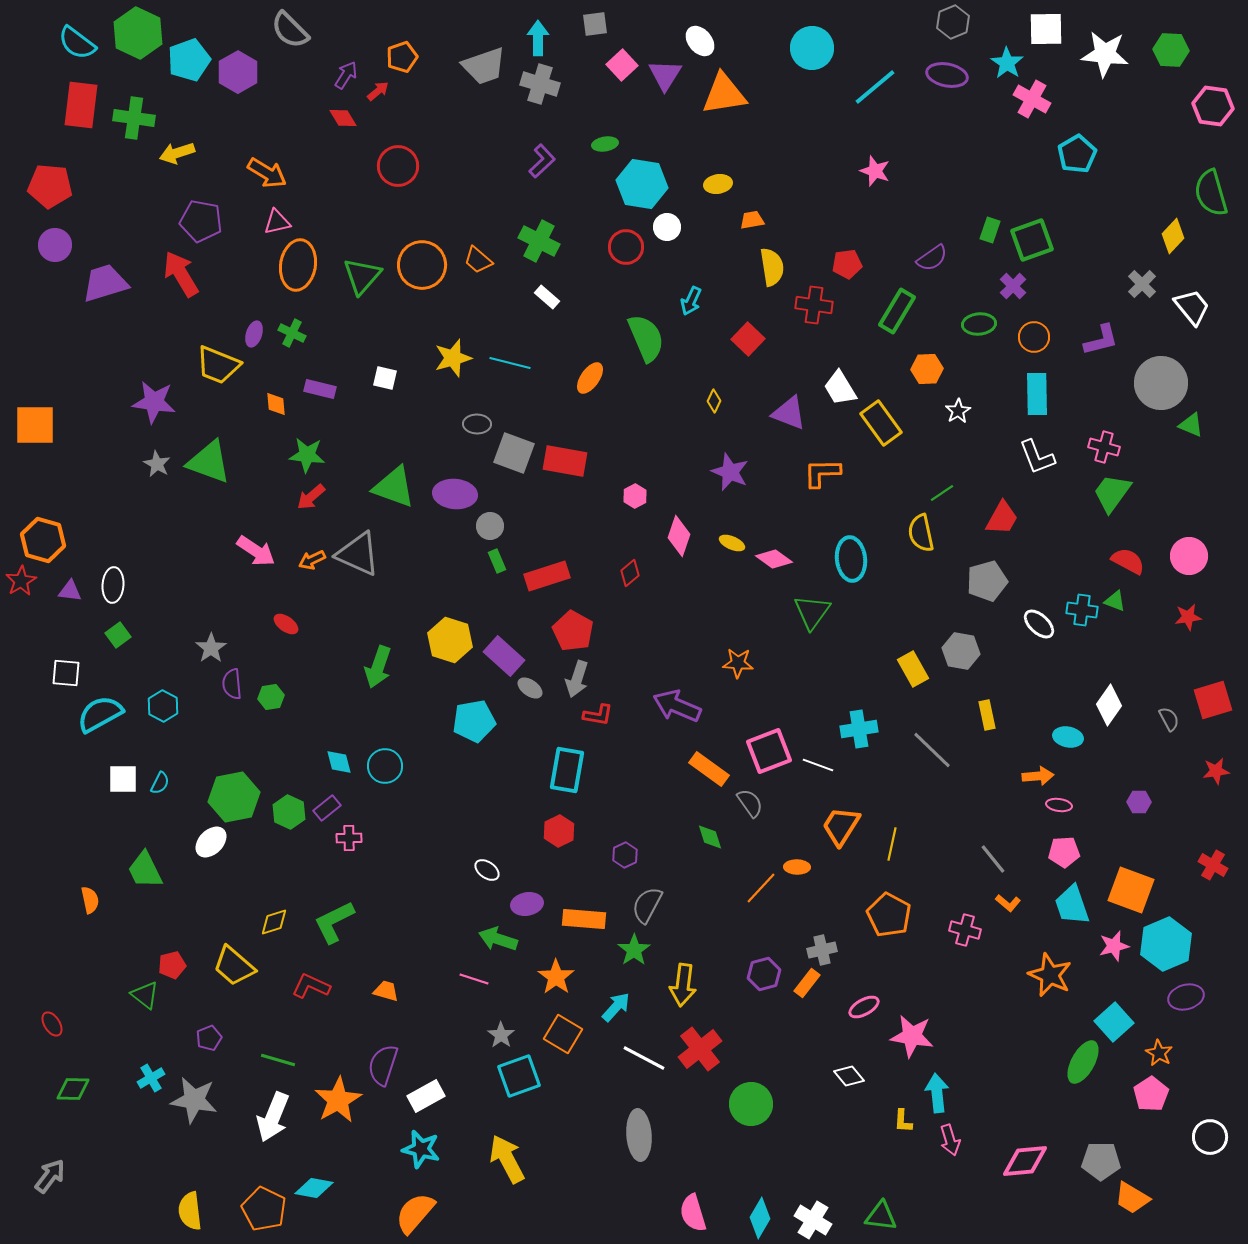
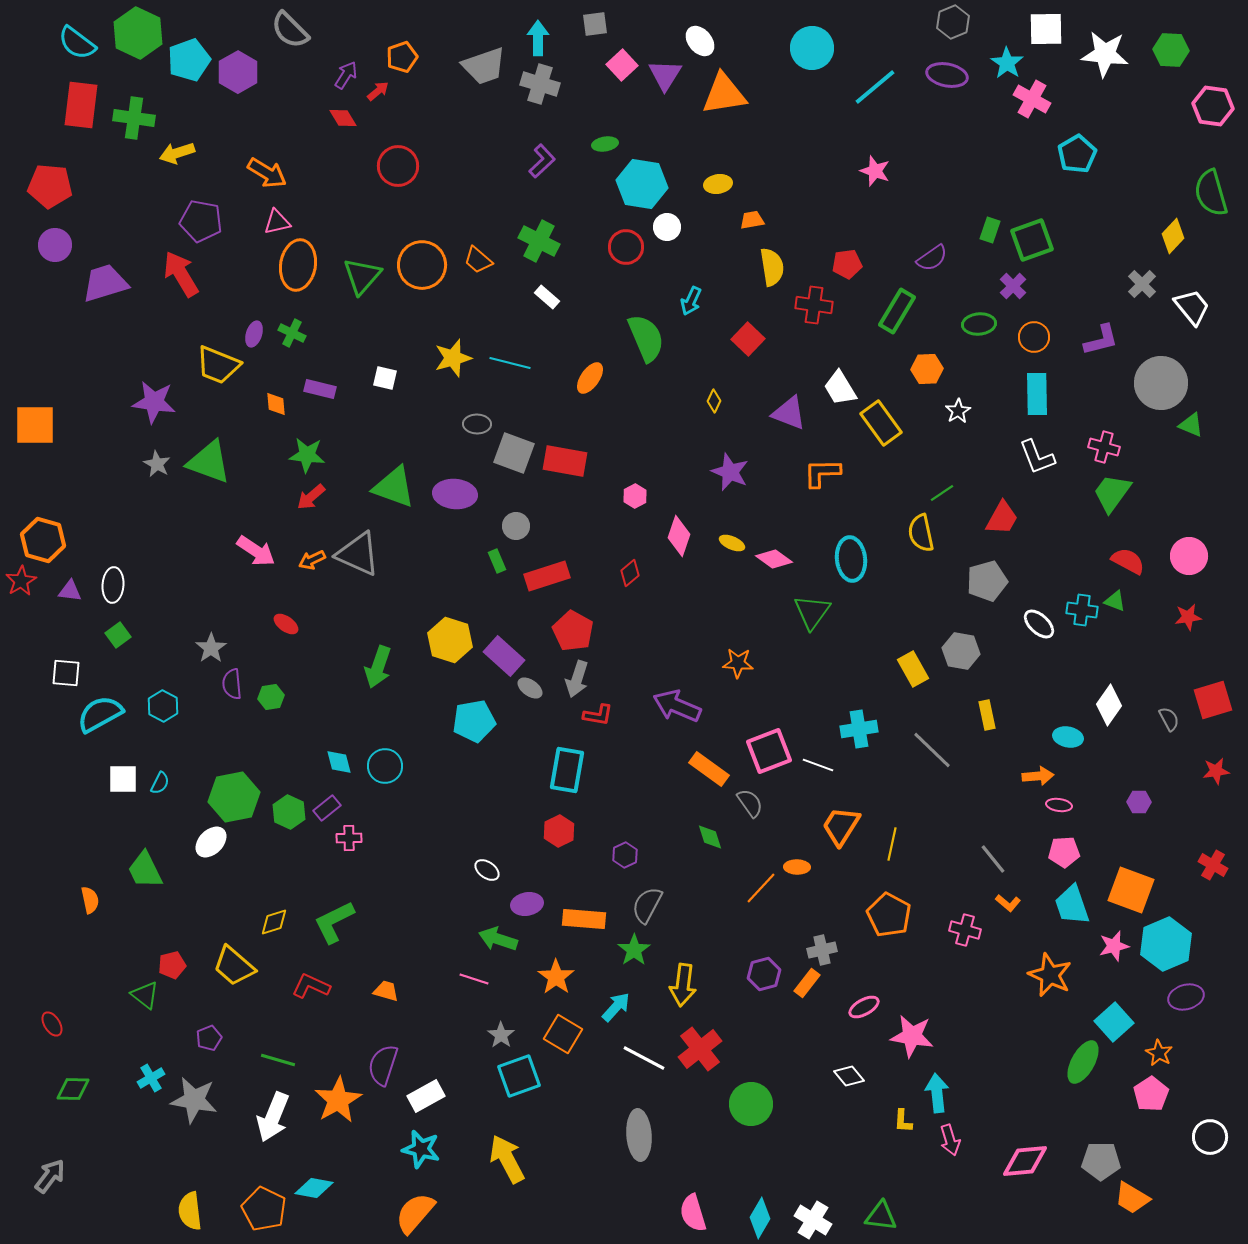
gray circle at (490, 526): moved 26 px right
